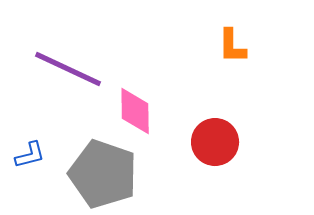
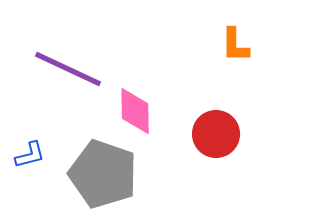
orange L-shape: moved 3 px right, 1 px up
red circle: moved 1 px right, 8 px up
